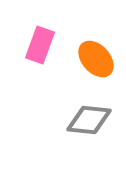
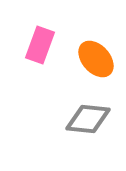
gray diamond: moved 1 px left, 1 px up
